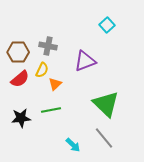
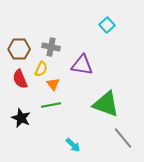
gray cross: moved 3 px right, 1 px down
brown hexagon: moved 1 px right, 3 px up
purple triangle: moved 3 px left, 4 px down; rotated 30 degrees clockwise
yellow semicircle: moved 1 px left, 1 px up
red semicircle: rotated 108 degrees clockwise
orange triangle: moved 2 px left; rotated 24 degrees counterclockwise
green triangle: rotated 24 degrees counterclockwise
green line: moved 5 px up
black star: rotated 30 degrees clockwise
gray line: moved 19 px right
